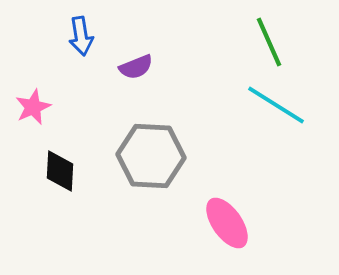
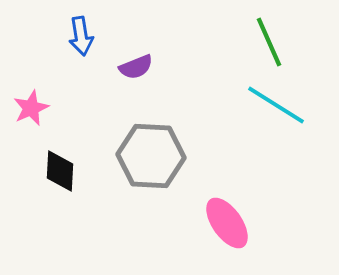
pink star: moved 2 px left, 1 px down
